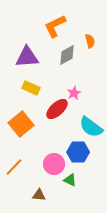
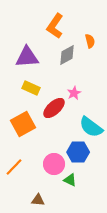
orange L-shape: rotated 30 degrees counterclockwise
red ellipse: moved 3 px left, 1 px up
orange square: moved 2 px right; rotated 10 degrees clockwise
brown triangle: moved 1 px left, 5 px down
